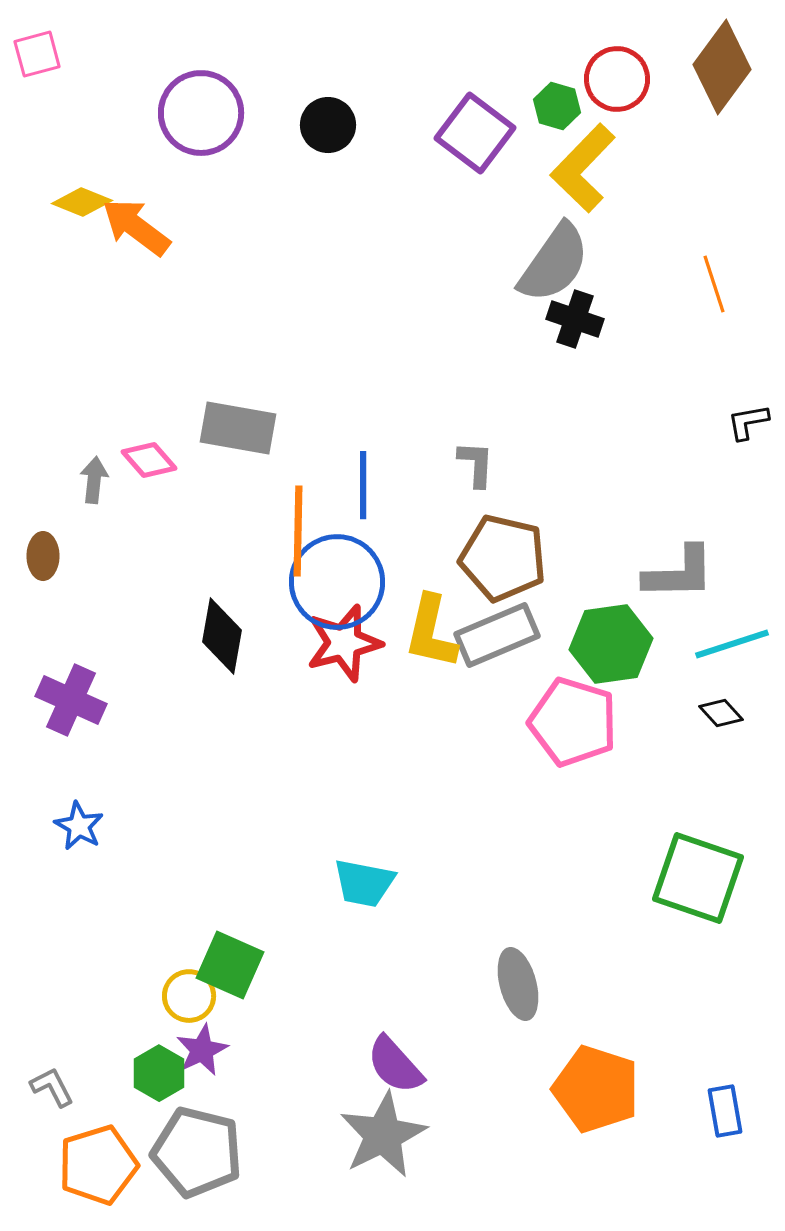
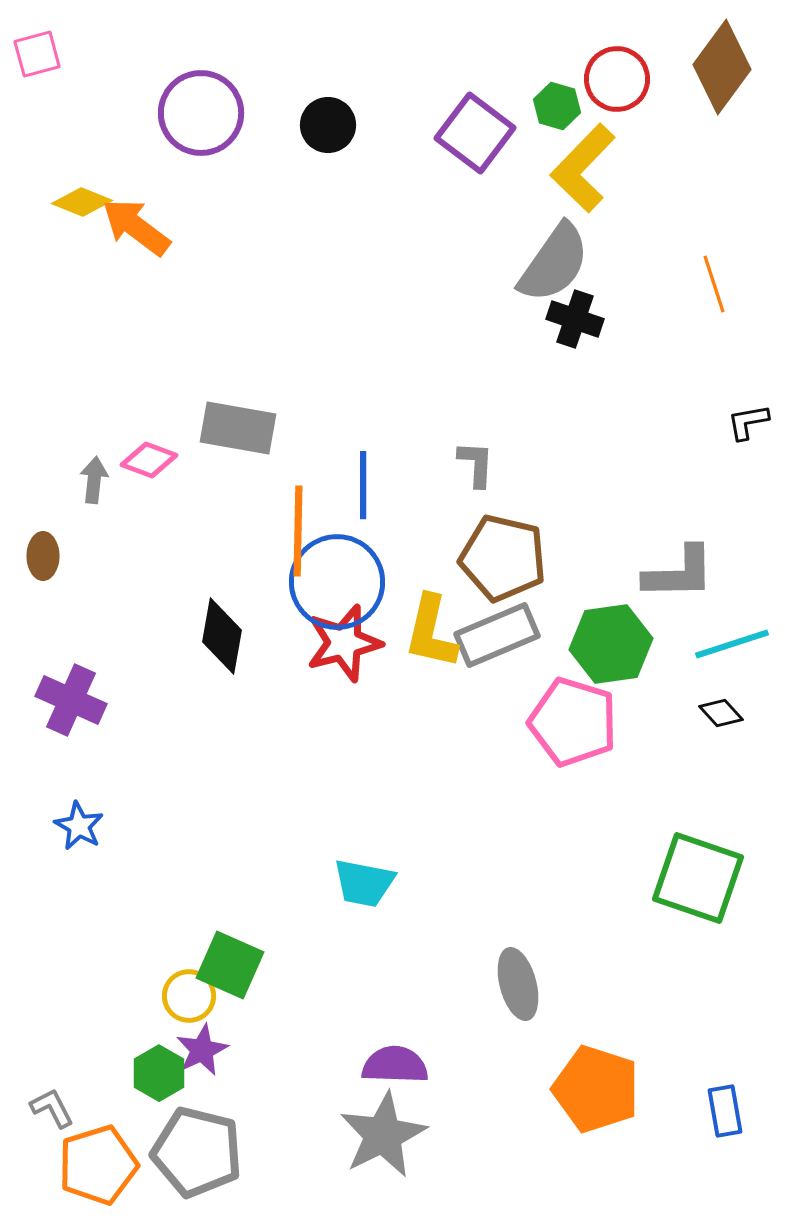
pink diamond at (149, 460): rotated 28 degrees counterclockwise
purple semicircle at (395, 1065): rotated 134 degrees clockwise
gray L-shape at (52, 1087): moved 21 px down
